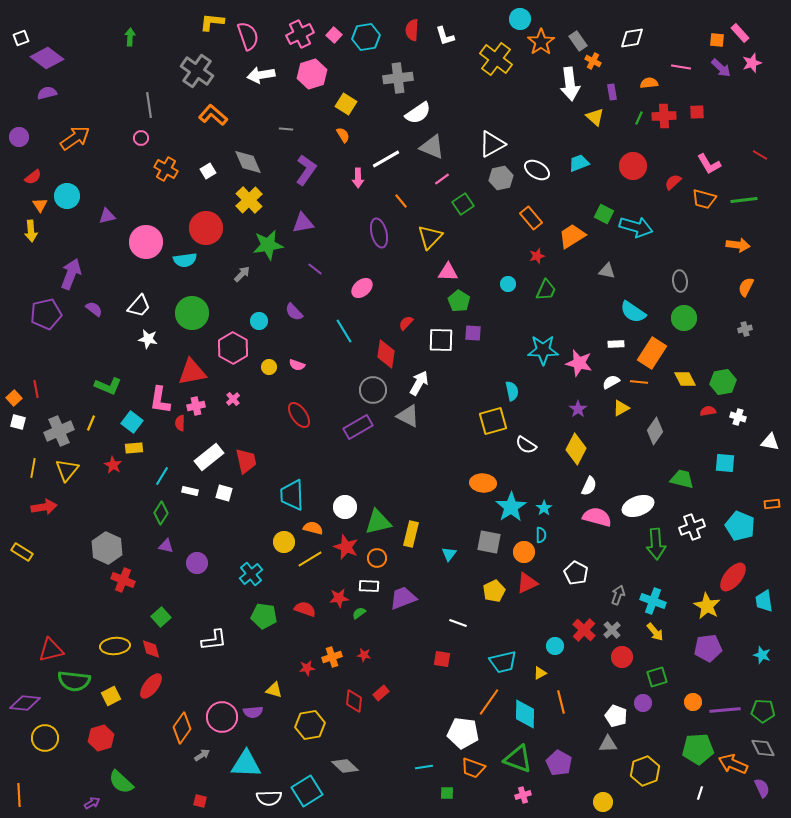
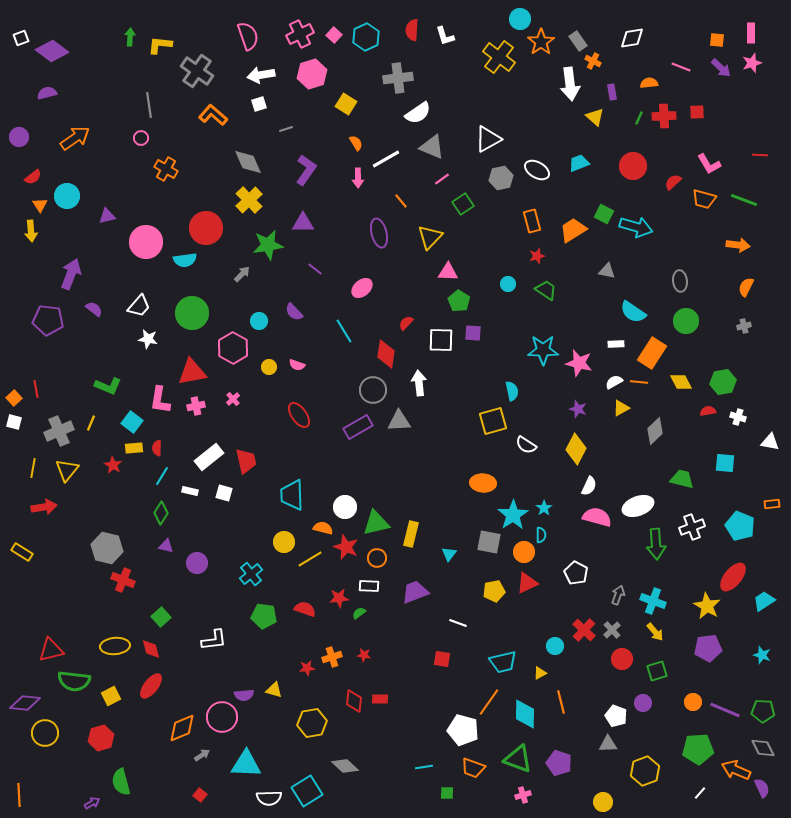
yellow L-shape at (212, 22): moved 52 px left, 23 px down
pink rectangle at (740, 33): moved 11 px right; rotated 42 degrees clockwise
cyan hexagon at (366, 37): rotated 16 degrees counterclockwise
purple diamond at (47, 58): moved 5 px right, 7 px up
yellow cross at (496, 59): moved 3 px right, 2 px up
pink line at (681, 67): rotated 12 degrees clockwise
gray line at (286, 129): rotated 24 degrees counterclockwise
orange semicircle at (343, 135): moved 13 px right, 8 px down
white triangle at (492, 144): moved 4 px left, 5 px up
red line at (760, 155): rotated 28 degrees counterclockwise
white square at (208, 171): moved 51 px right, 67 px up; rotated 14 degrees clockwise
green line at (744, 200): rotated 28 degrees clockwise
orange rectangle at (531, 218): moved 1 px right, 3 px down; rotated 25 degrees clockwise
purple triangle at (303, 223): rotated 10 degrees clockwise
orange trapezoid at (572, 236): moved 1 px right, 6 px up
green trapezoid at (546, 290): rotated 80 degrees counterclockwise
purple pentagon at (46, 314): moved 2 px right, 6 px down; rotated 20 degrees clockwise
green circle at (684, 318): moved 2 px right, 3 px down
gray cross at (745, 329): moved 1 px left, 3 px up
yellow diamond at (685, 379): moved 4 px left, 3 px down
white semicircle at (611, 382): moved 3 px right
white arrow at (419, 383): rotated 35 degrees counterclockwise
purple star at (578, 409): rotated 18 degrees counterclockwise
gray triangle at (408, 416): moved 9 px left, 5 px down; rotated 30 degrees counterclockwise
white square at (18, 422): moved 4 px left
red semicircle at (180, 423): moved 23 px left, 25 px down
gray diamond at (655, 431): rotated 12 degrees clockwise
cyan star at (511, 507): moved 2 px right, 8 px down
green triangle at (378, 522): moved 2 px left, 1 px down
orange semicircle at (313, 528): moved 10 px right
gray hexagon at (107, 548): rotated 12 degrees counterclockwise
yellow pentagon at (494, 591): rotated 15 degrees clockwise
purple trapezoid at (403, 598): moved 12 px right, 6 px up
cyan trapezoid at (764, 601): rotated 65 degrees clockwise
red circle at (622, 657): moved 2 px down
green square at (657, 677): moved 6 px up
red rectangle at (381, 693): moved 1 px left, 6 px down; rotated 42 degrees clockwise
purple line at (725, 710): rotated 28 degrees clockwise
purple semicircle at (253, 712): moved 9 px left, 17 px up
yellow hexagon at (310, 725): moved 2 px right, 2 px up
orange diamond at (182, 728): rotated 32 degrees clockwise
white pentagon at (463, 733): moved 3 px up; rotated 8 degrees clockwise
yellow circle at (45, 738): moved 5 px up
purple pentagon at (559, 763): rotated 10 degrees counterclockwise
orange arrow at (733, 764): moved 3 px right, 6 px down
green semicircle at (121, 782): rotated 32 degrees clockwise
white line at (700, 793): rotated 24 degrees clockwise
red square at (200, 801): moved 6 px up; rotated 24 degrees clockwise
